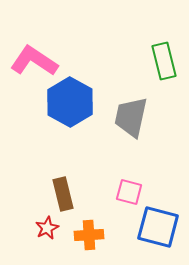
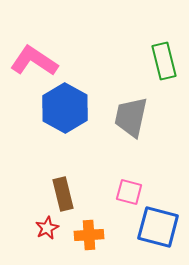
blue hexagon: moved 5 px left, 6 px down
